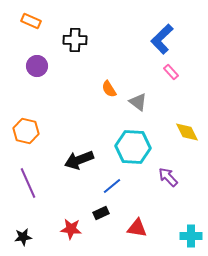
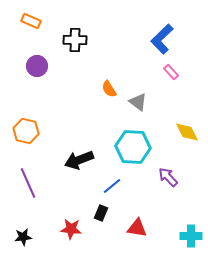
black rectangle: rotated 42 degrees counterclockwise
